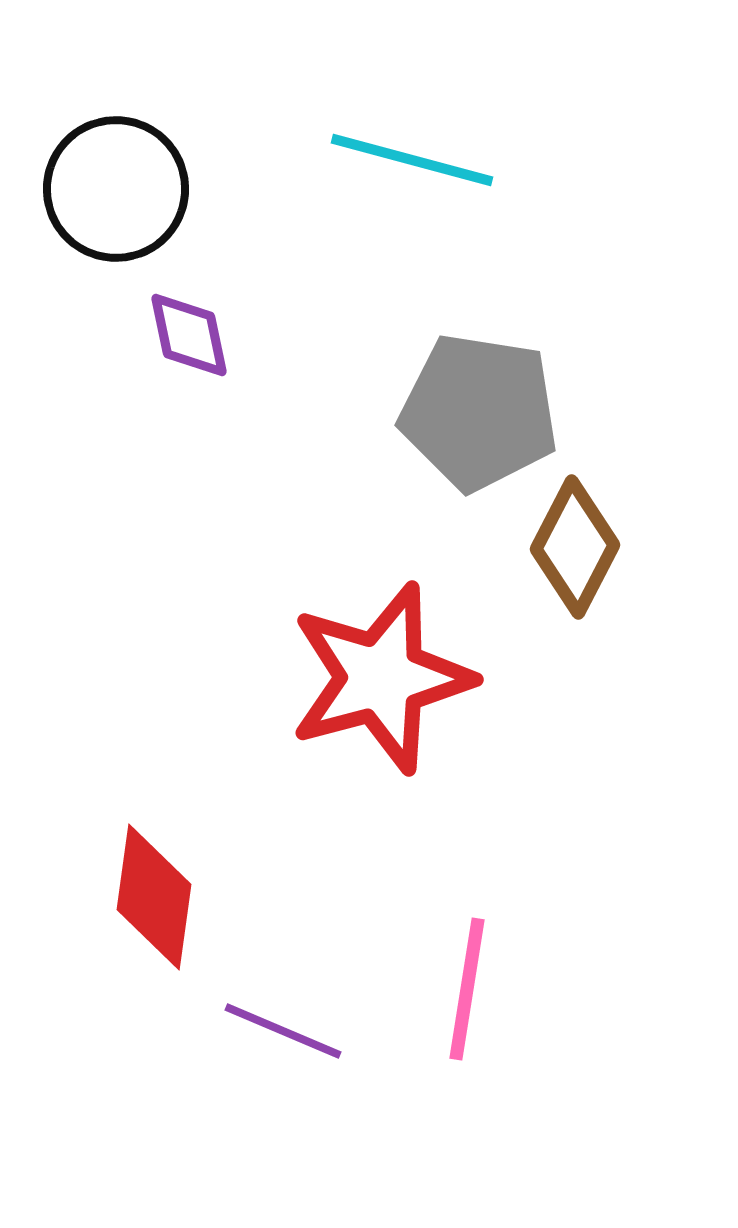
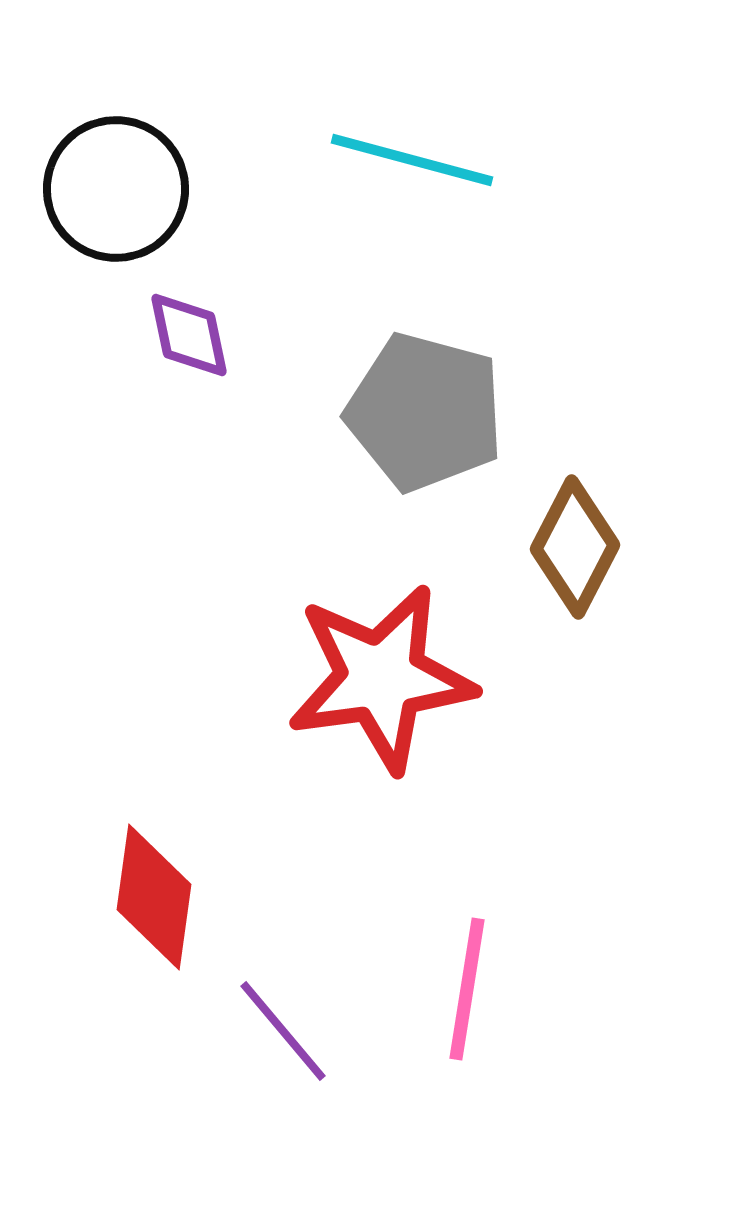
gray pentagon: moved 54 px left; rotated 6 degrees clockwise
red star: rotated 7 degrees clockwise
purple line: rotated 27 degrees clockwise
